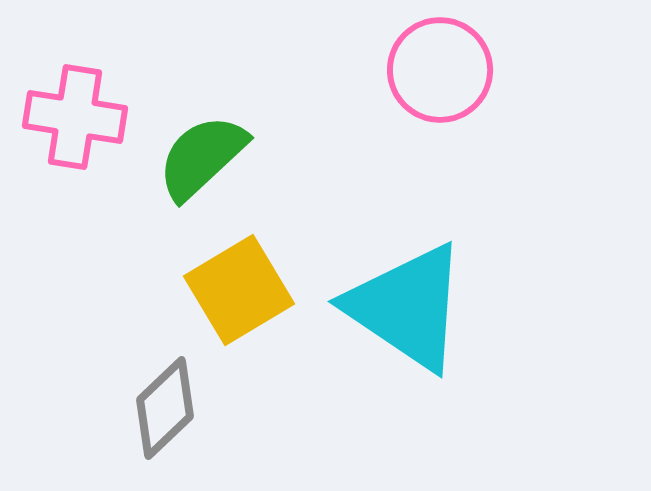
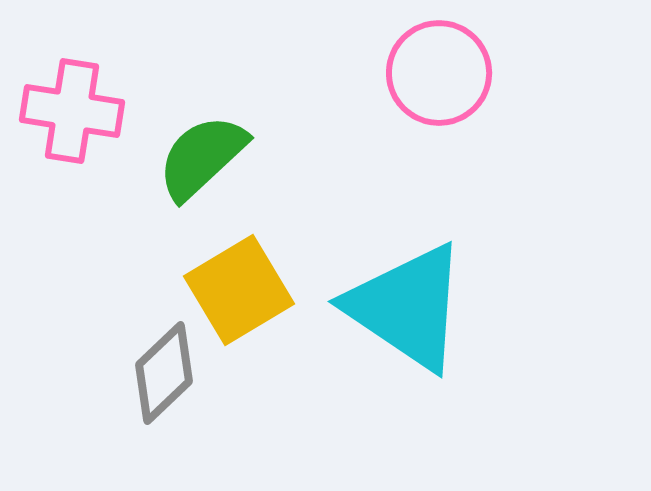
pink circle: moved 1 px left, 3 px down
pink cross: moved 3 px left, 6 px up
gray diamond: moved 1 px left, 35 px up
